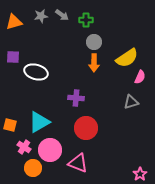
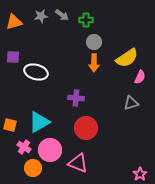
gray triangle: moved 1 px down
